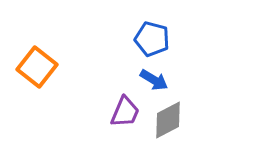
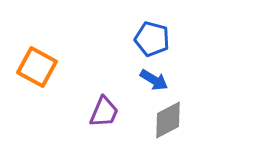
orange square: rotated 9 degrees counterclockwise
purple trapezoid: moved 21 px left
